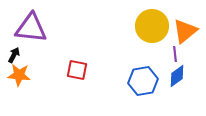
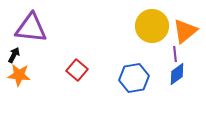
red square: rotated 30 degrees clockwise
blue diamond: moved 2 px up
blue hexagon: moved 9 px left, 3 px up
